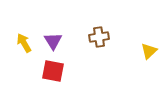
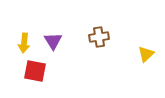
yellow arrow: rotated 144 degrees counterclockwise
yellow triangle: moved 3 px left, 3 px down
red square: moved 18 px left
